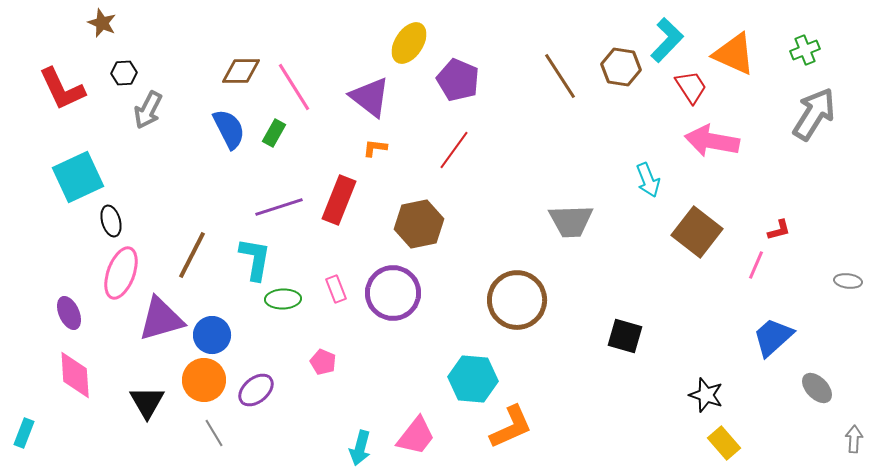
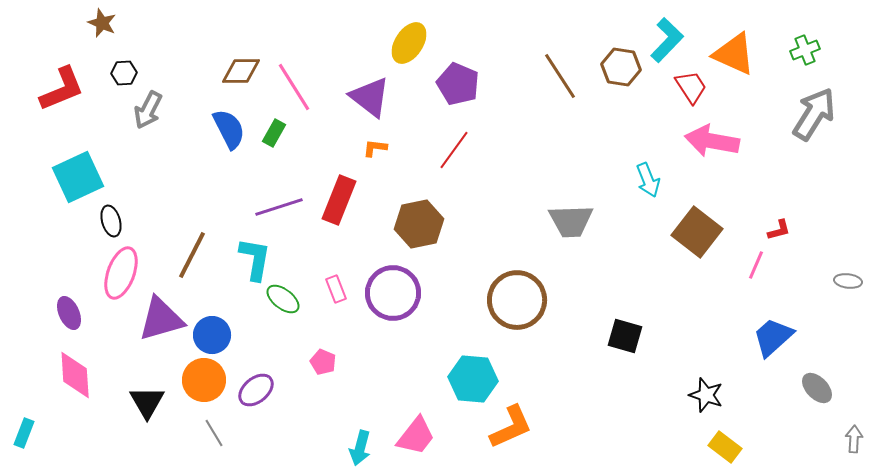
purple pentagon at (458, 80): moved 4 px down
red L-shape at (62, 89): rotated 87 degrees counterclockwise
green ellipse at (283, 299): rotated 40 degrees clockwise
yellow rectangle at (724, 443): moved 1 px right, 4 px down; rotated 12 degrees counterclockwise
